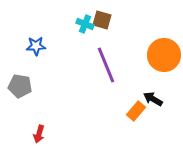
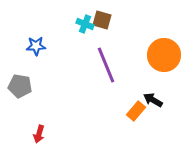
black arrow: moved 1 px down
